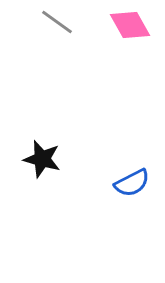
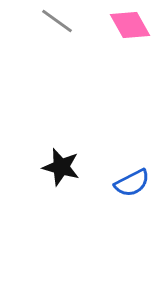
gray line: moved 1 px up
black star: moved 19 px right, 8 px down
